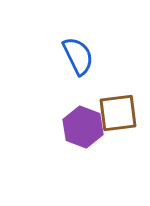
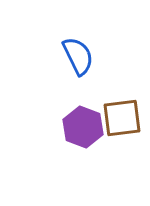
brown square: moved 4 px right, 5 px down
